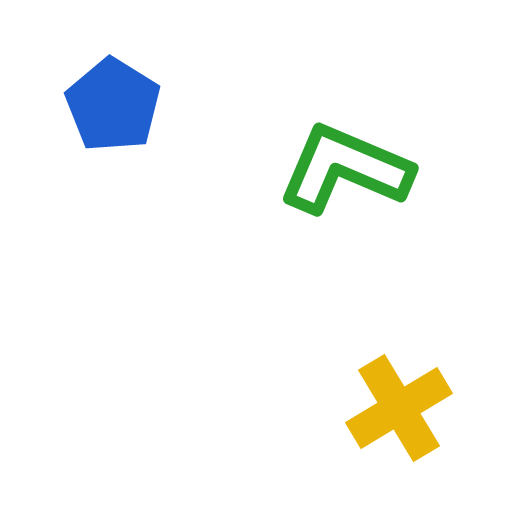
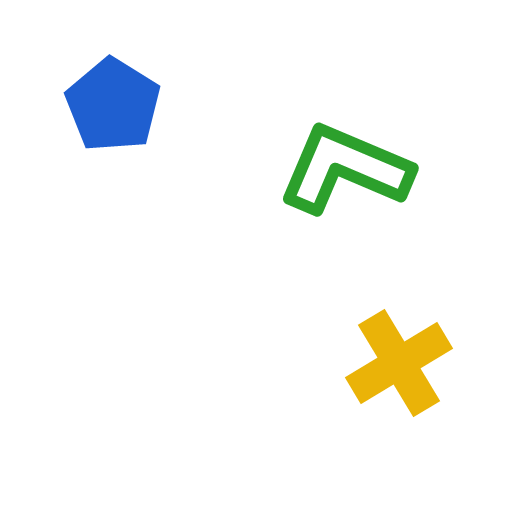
yellow cross: moved 45 px up
